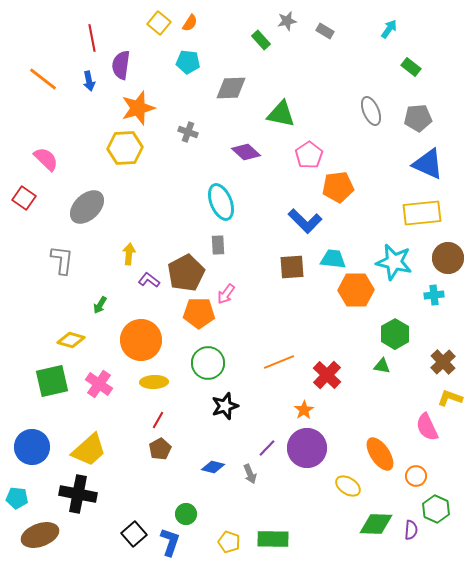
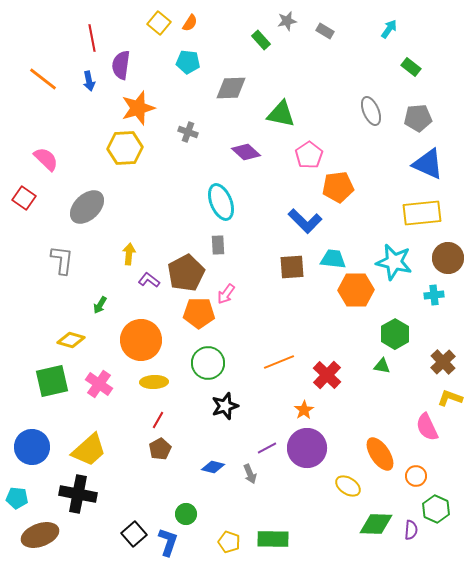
purple line at (267, 448): rotated 18 degrees clockwise
blue L-shape at (170, 542): moved 2 px left
